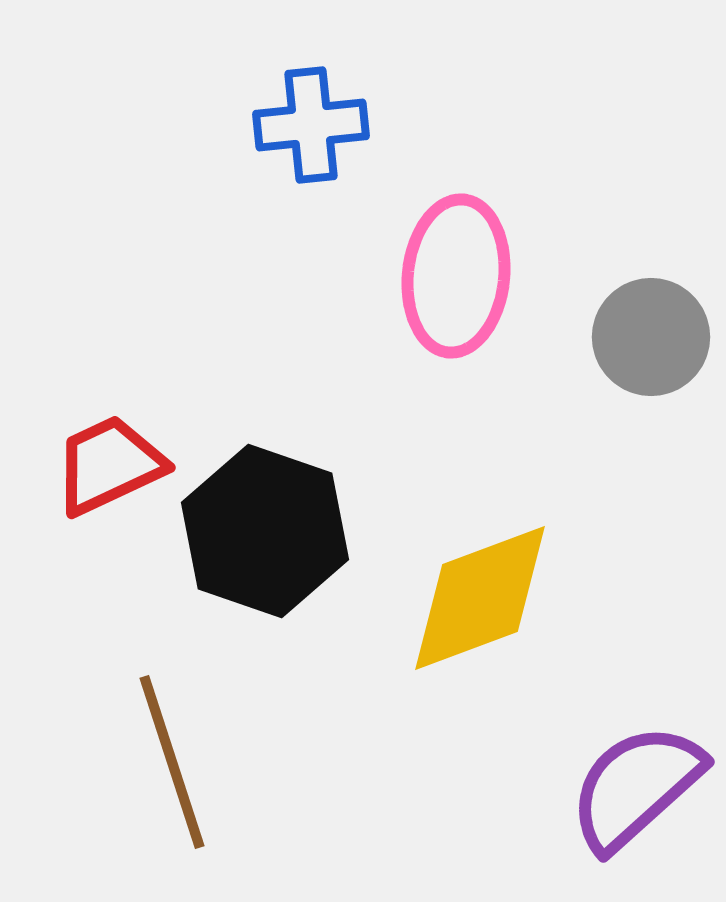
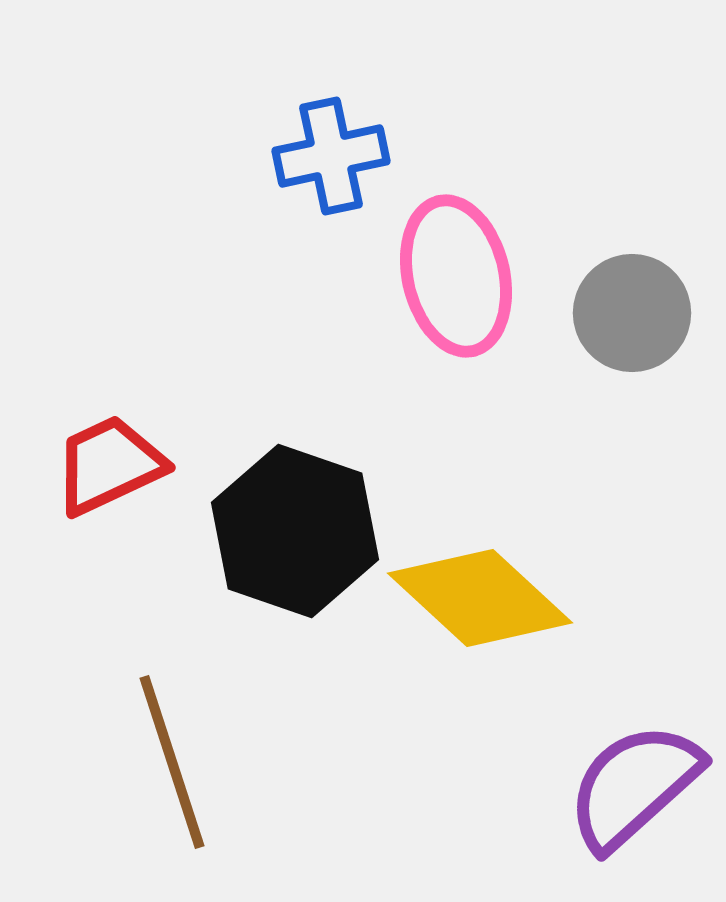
blue cross: moved 20 px right, 31 px down; rotated 6 degrees counterclockwise
pink ellipse: rotated 19 degrees counterclockwise
gray circle: moved 19 px left, 24 px up
black hexagon: moved 30 px right
yellow diamond: rotated 63 degrees clockwise
purple semicircle: moved 2 px left, 1 px up
